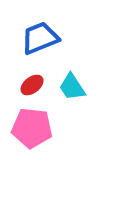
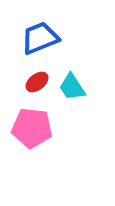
red ellipse: moved 5 px right, 3 px up
